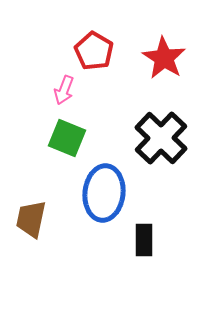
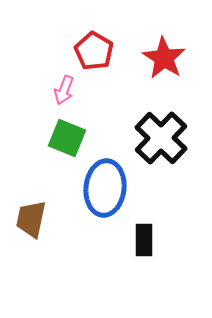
blue ellipse: moved 1 px right, 5 px up
